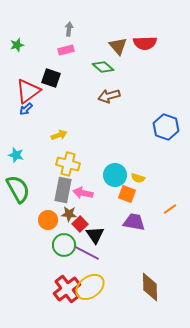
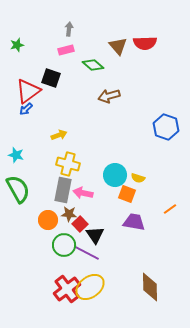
green diamond: moved 10 px left, 2 px up
